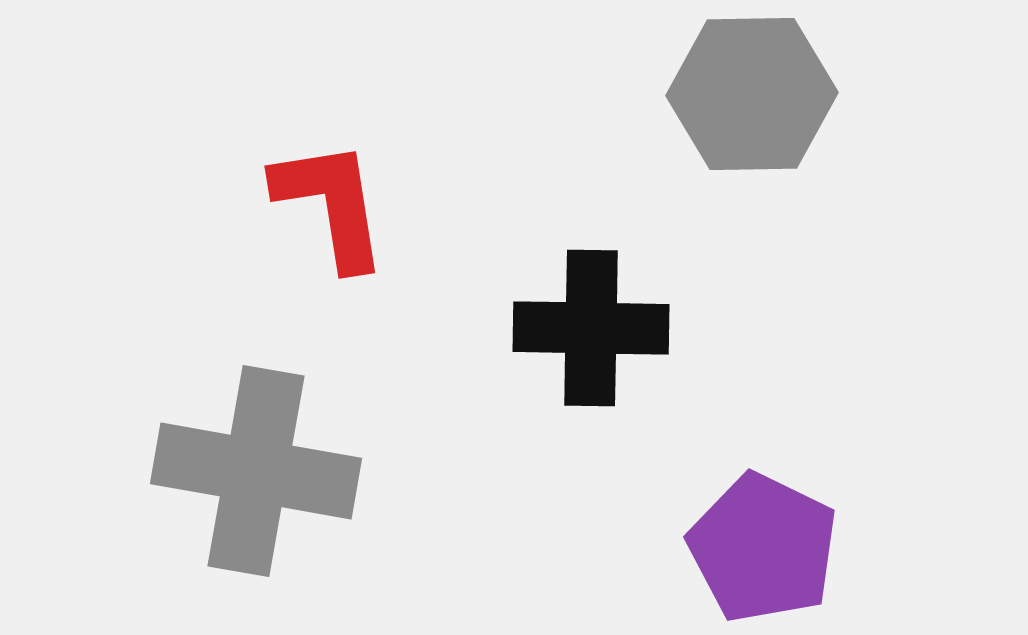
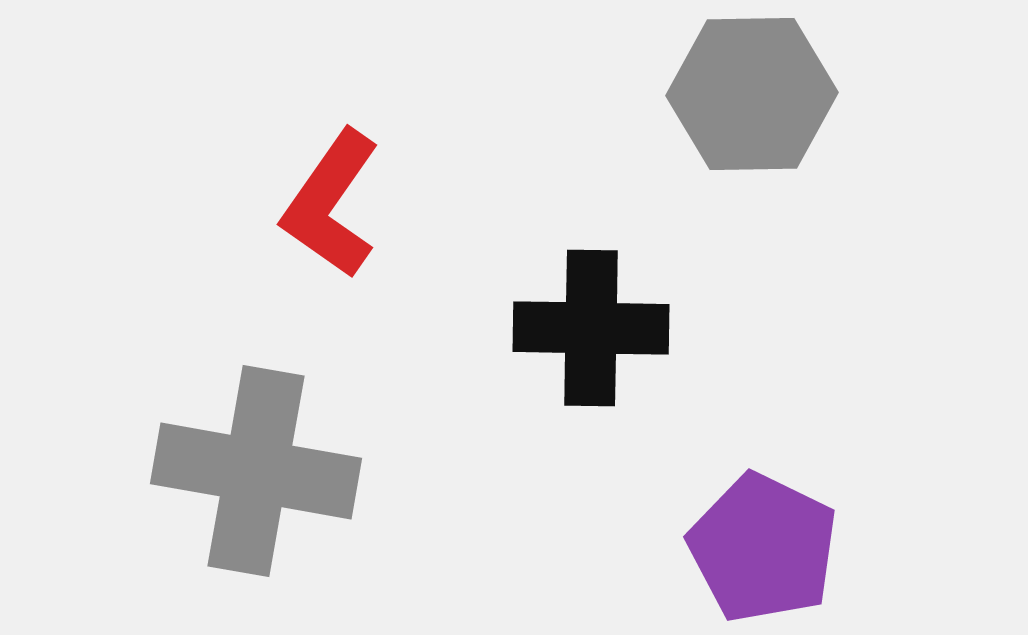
red L-shape: rotated 136 degrees counterclockwise
